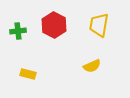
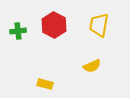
yellow rectangle: moved 17 px right, 10 px down
